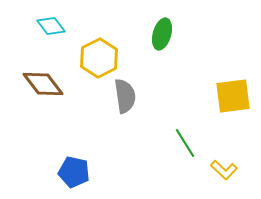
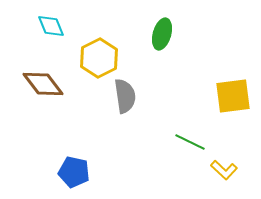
cyan diamond: rotated 16 degrees clockwise
green line: moved 5 px right, 1 px up; rotated 32 degrees counterclockwise
